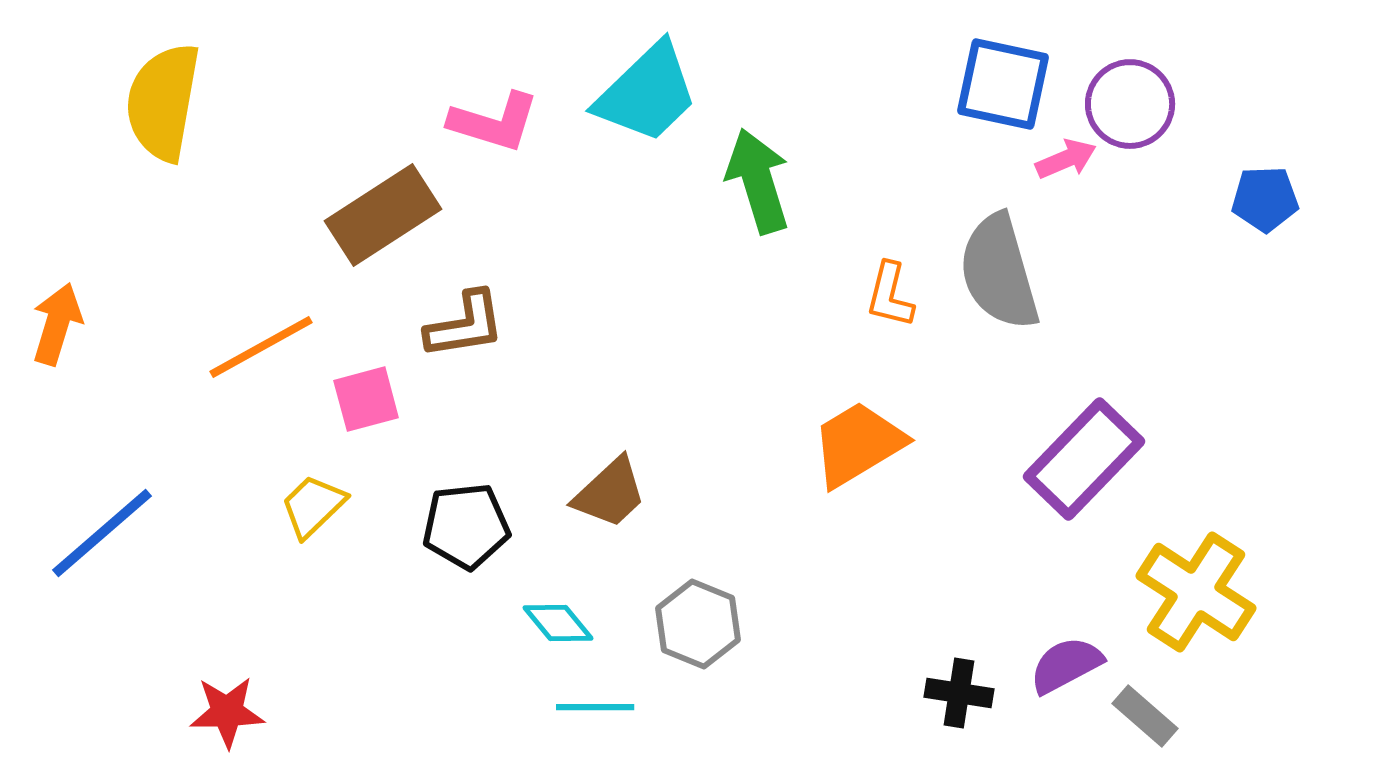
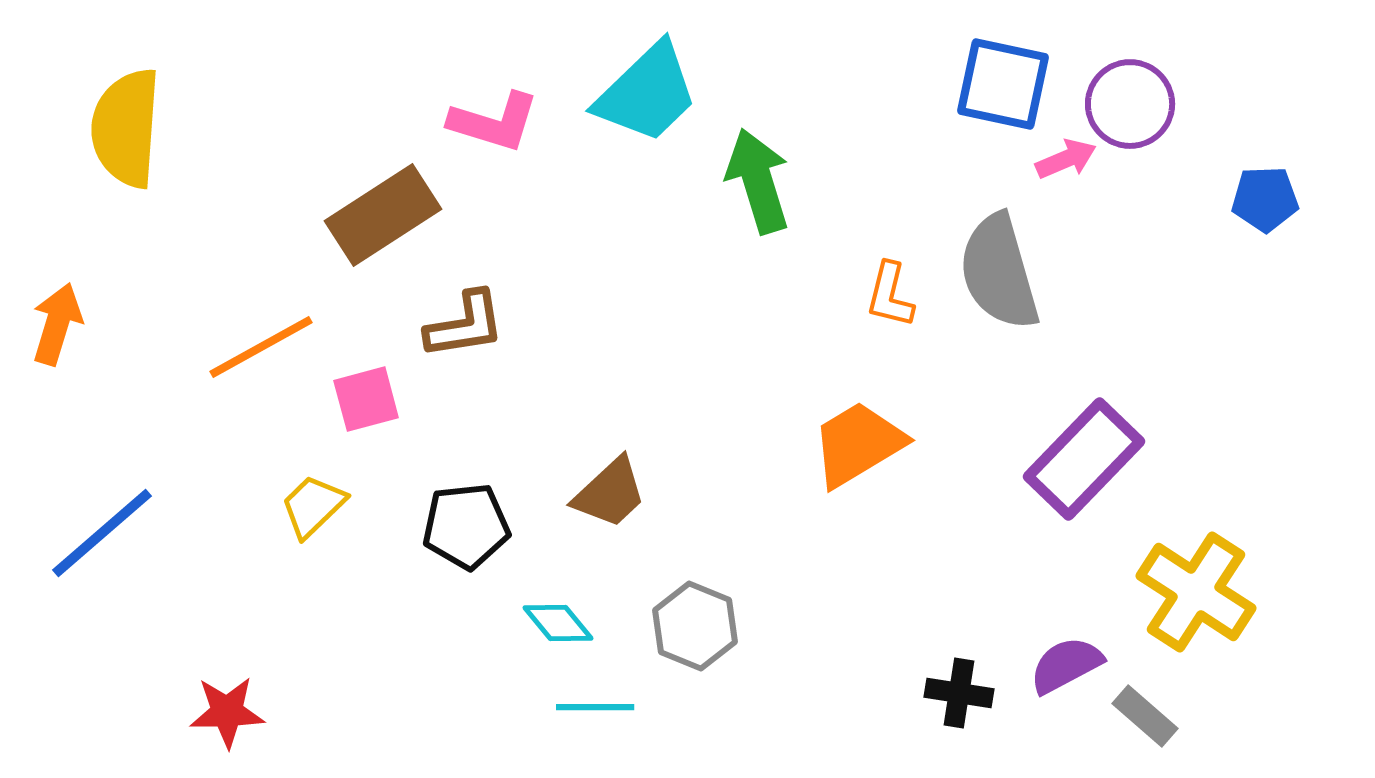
yellow semicircle: moved 37 px left, 26 px down; rotated 6 degrees counterclockwise
gray hexagon: moved 3 px left, 2 px down
